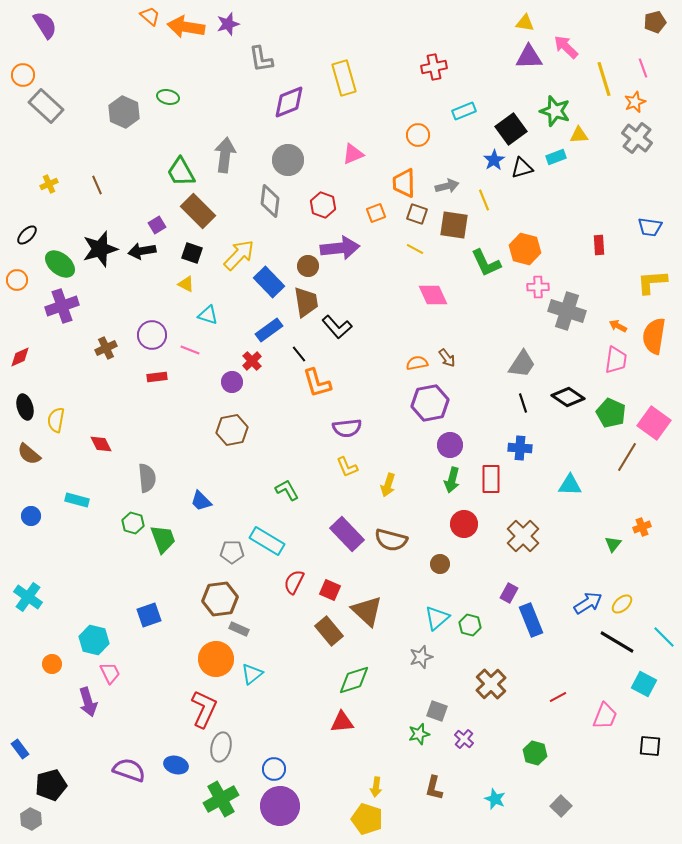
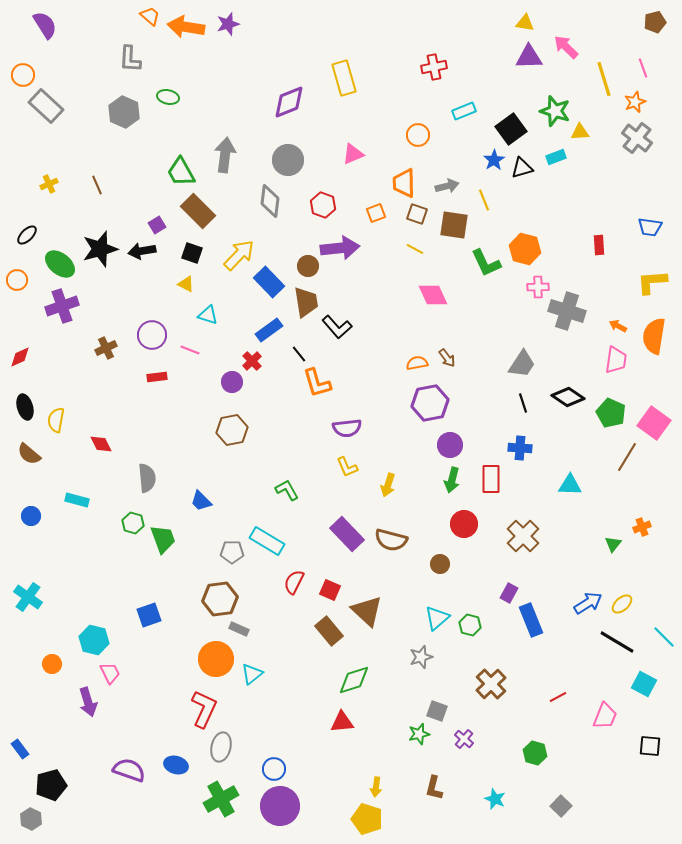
gray L-shape at (261, 59): moved 131 px left; rotated 12 degrees clockwise
yellow triangle at (579, 135): moved 1 px right, 3 px up
